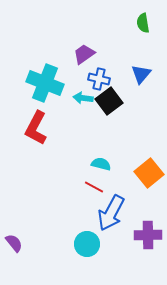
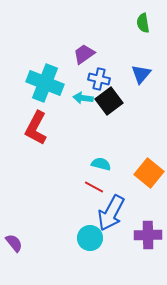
orange square: rotated 12 degrees counterclockwise
cyan circle: moved 3 px right, 6 px up
